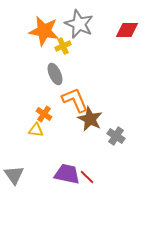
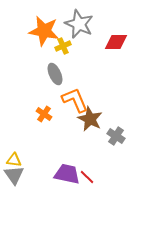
red diamond: moved 11 px left, 12 px down
yellow triangle: moved 22 px left, 30 px down
